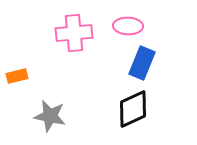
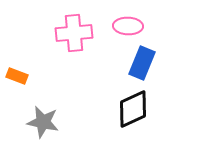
orange rectangle: rotated 35 degrees clockwise
gray star: moved 7 px left, 6 px down
